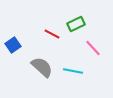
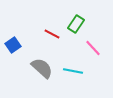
green rectangle: rotated 30 degrees counterclockwise
gray semicircle: moved 1 px down
